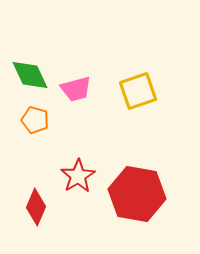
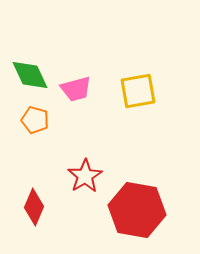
yellow square: rotated 9 degrees clockwise
red star: moved 7 px right
red hexagon: moved 16 px down
red diamond: moved 2 px left
